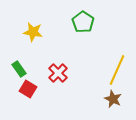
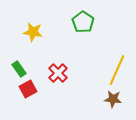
red square: rotated 30 degrees clockwise
brown star: rotated 18 degrees counterclockwise
